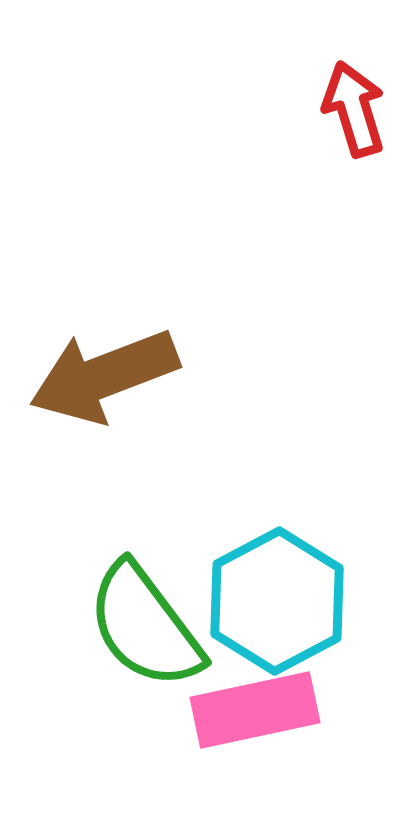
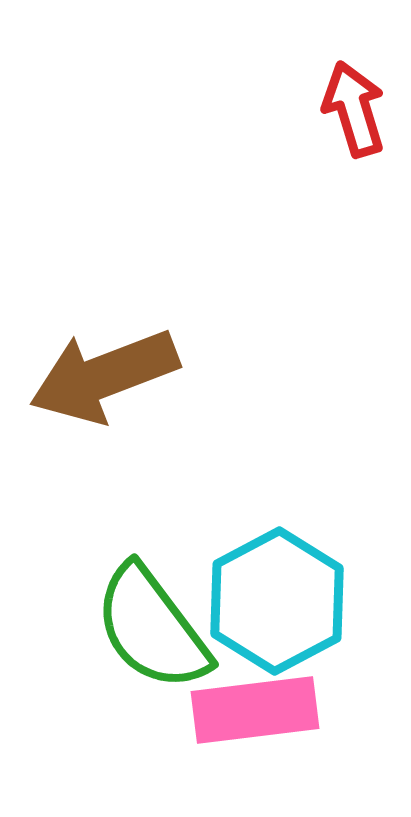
green semicircle: moved 7 px right, 2 px down
pink rectangle: rotated 5 degrees clockwise
